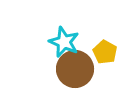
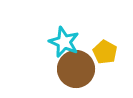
brown circle: moved 1 px right
